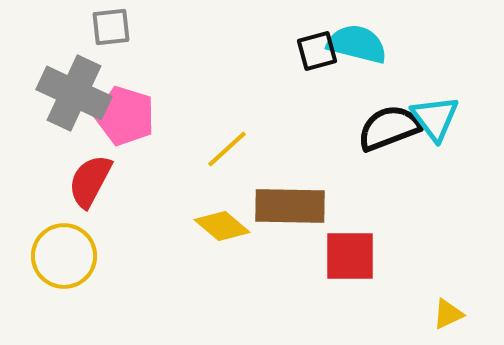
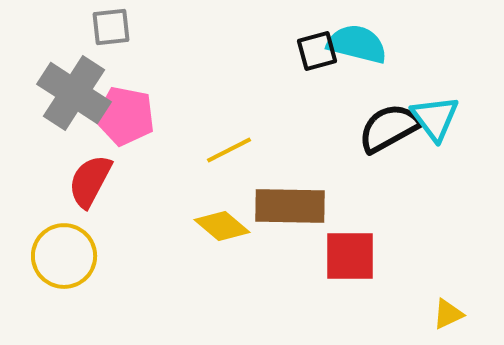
gray cross: rotated 8 degrees clockwise
pink pentagon: rotated 6 degrees counterclockwise
black semicircle: rotated 8 degrees counterclockwise
yellow line: moved 2 px right, 1 px down; rotated 15 degrees clockwise
